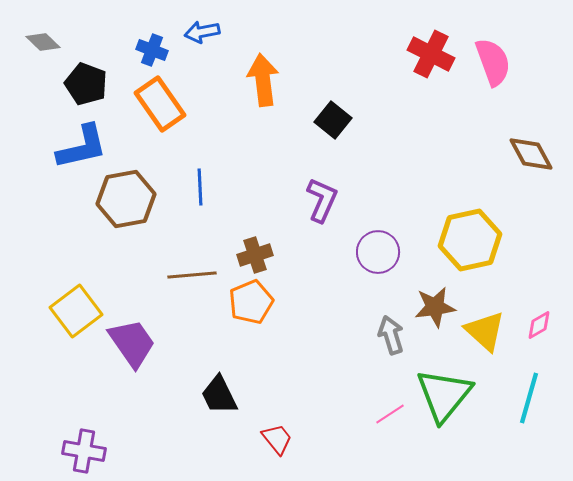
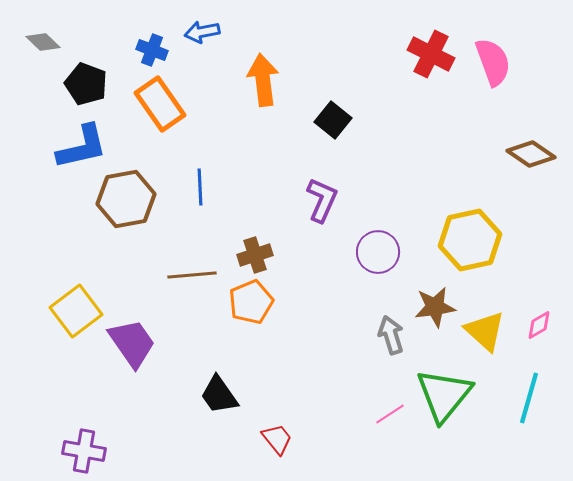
brown diamond: rotated 27 degrees counterclockwise
black trapezoid: rotated 9 degrees counterclockwise
